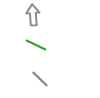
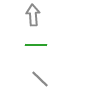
green line: rotated 25 degrees counterclockwise
